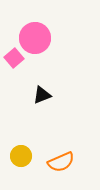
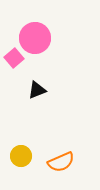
black triangle: moved 5 px left, 5 px up
